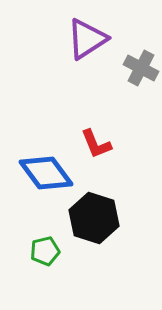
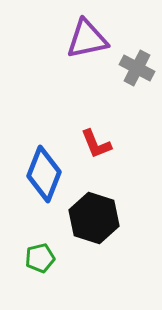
purple triangle: rotated 21 degrees clockwise
gray cross: moved 4 px left
blue diamond: moved 2 px left, 1 px down; rotated 58 degrees clockwise
green pentagon: moved 5 px left, 7 px down
